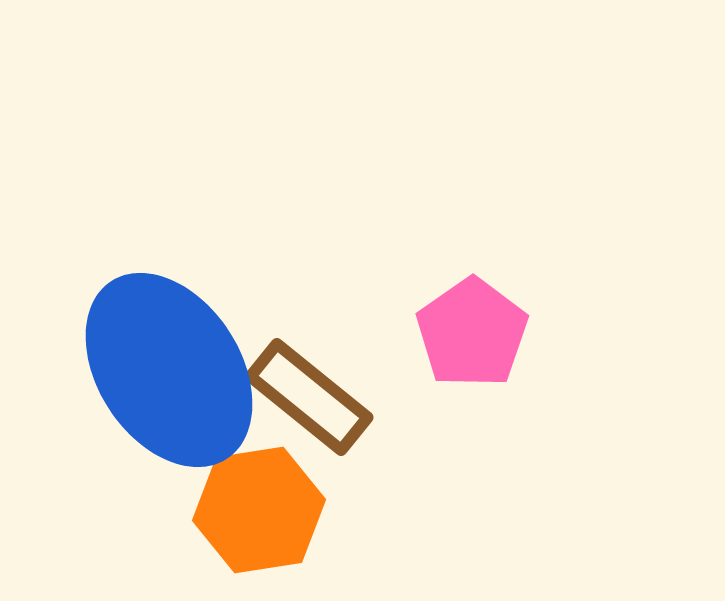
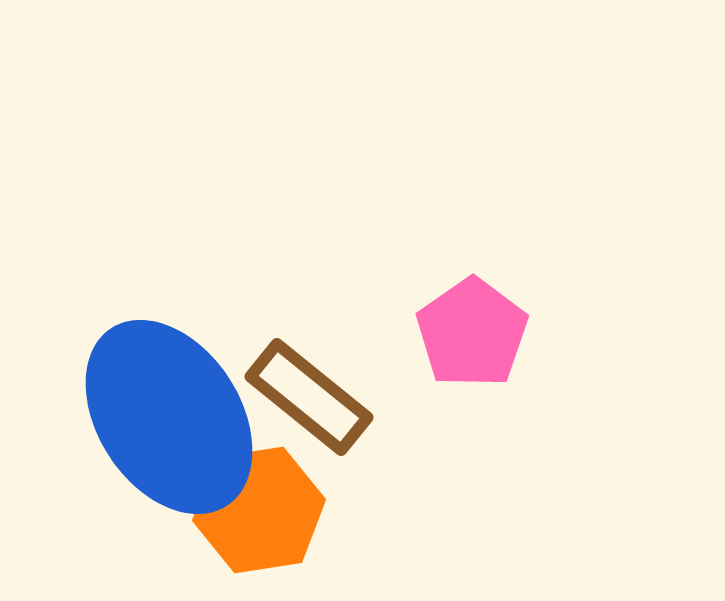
blue ellipse: moved 47 px down
